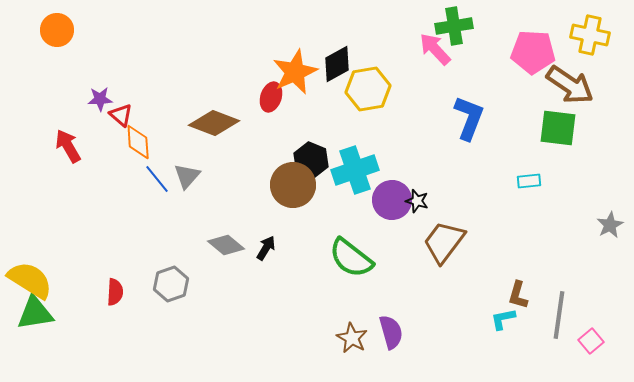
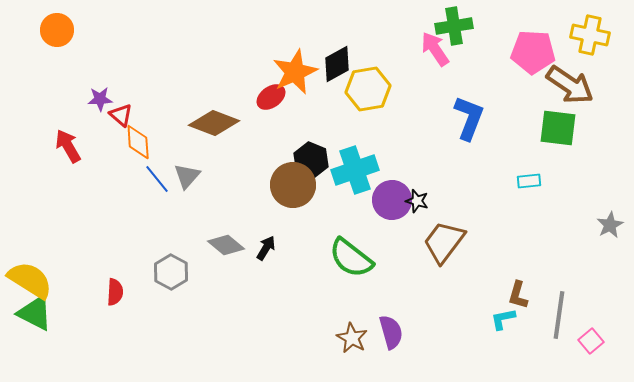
pink arrow: rotated 9 degrees clockwise
red ellipse: rotated 36 degrees clockwise
gray hexagon: moved 12 px up; rotated 12 degrees counterclockwise
green triangle: rotated 36 degrees clockwise
